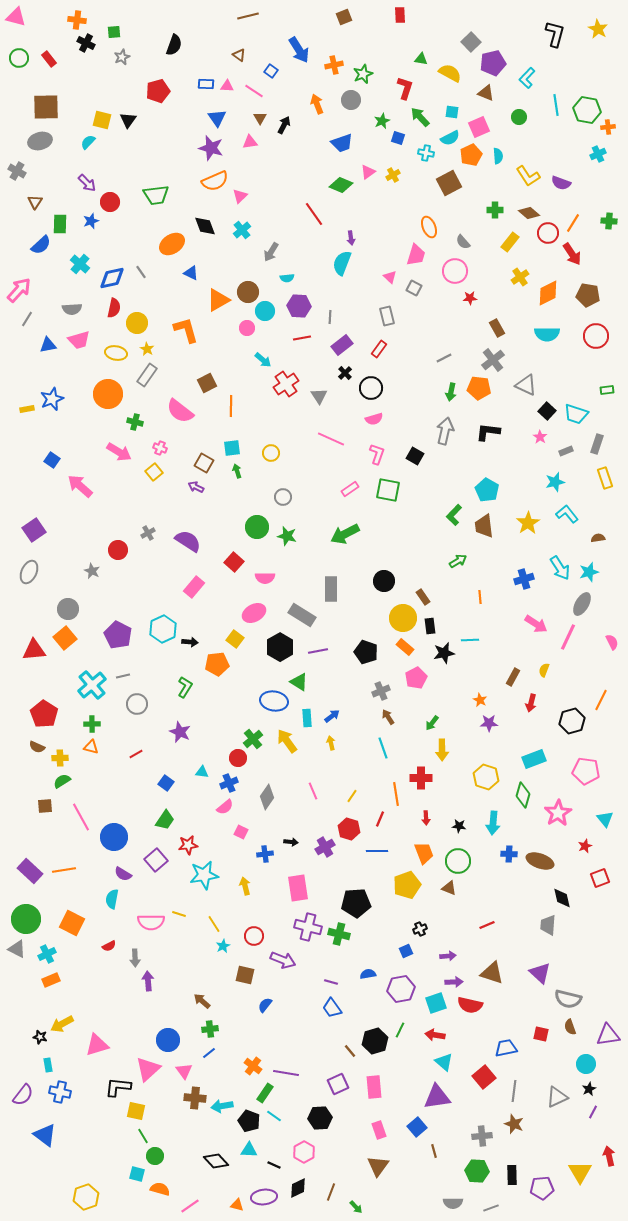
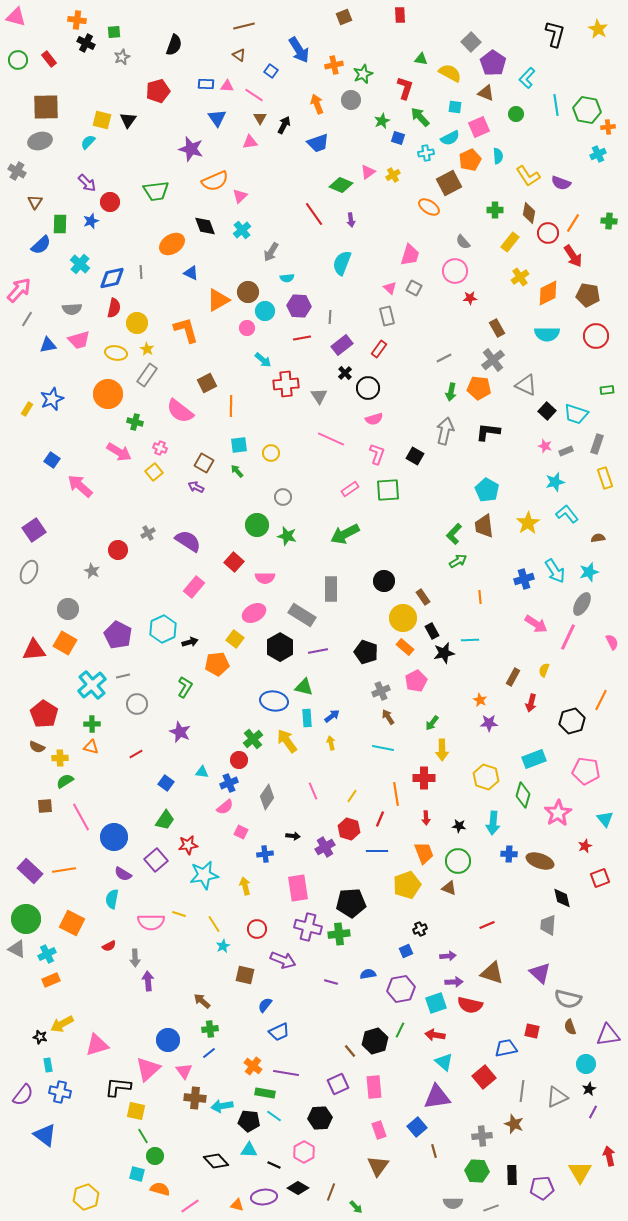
brown line at (248, 16): moved 4 px left, 10 px down
green circle at (19, 58): moved 1 px left, 2 px down
purple pentagon at (493, 63): rotated 25 degrees counterclockwise
pink line at (254, 91): moved 4 px down
cyan square at (452, 112): moved 3 px right, 5 px up
green circle at (519, 117): moved 3 px left, 3 px up
blue trapezoid at (342, 143): moved 24 px left
purple star at (211, 148): moved 20 px left, 1 px down
cyan cross at (426, 153): rotated 21 degrees counterclockwise
orange pentagon at (471, 155): moved 1 px left, 5 px down
green trapezoid at (156, 195): moved 4 px up
brown diamond at (529, 213): rotated 60 degrees clockwise
orange ellipse at (429, 227): moved 20 px up; rotated 35 degrees counterclockwise
purple arrow at (351, 238): moved 18 px up
red arrow at (572, 254): moved 1 px right, 2 px down
pink trapezoid at (416, 255): moved 6 px left
gray line at (141, 272): rotated 32 degrees clockwise
pink triangle at (390, 277): moved 11 px down
red cross at (286, 384): rotated 30 degrees clockwise
black circle at (371, 388): moved 3 px left
yellow rectangle at (27, 409): rotated 48 degrees counterclockwise
pink star at (540, 437): moved 5 px right, 9 px down; rotated 16 degrees counterclockwise
cyan square at (232, 448): moved 7 px right, 3 px up
green arrow at (237, 471): rotated 24 degrees counterclockwise
green square at (388, 490): rotated 15 degrees counterclockwise
green L-shape at (454, 515): moved 19 px down
green circle at (257, 527): moved 2 px up
cyan arrow at (560, 568): moved 5 px left, 3 px down
black rectangle at (430, 626): moved 2 px right, 5 px down; rotated 21 degrees counterclockwise
orange square at (65, 638): moved 5 px down; rotated 20 degrees counterclockwise
black arrow at (190, 642): rotated 21 degrees counterclockwise
pink pentagon at (416, 678): moved 3 px down
green triangle at (299, 682): moved 5 px right, 5 px down; rotated 18 degrees counterclockwise
cyan line at (383, 748): rotated 60 degrees counterclockwise
red circle at (238, 758): moved 1 px right, 2 px down
red cross at (421, 778): moved 3 px right
green semicircle at (62, 781): moved 3 px right
black arrow at (291, 842): moved 2 px right, 6 px up
black pentagon at (356, 903): moved 5 px left
green cross at (339, 934): rotated 20 degrees counterclockwise
red circle at (254, 936): moved 3 px right, 7 px up
blue trapezoid at (332, 1008): moved 53 px left, 24 px down; rotated 80 degrees counterclockwise
red square at (541, 1034): moved 9 px left, 3 px up
gray line at (514, 1091): moved 8 px right
green rectangle at (265, 1093): rotated 66 degrees clockwise
black pentagon at (249, 1121): rotated 15 degrees counterclockwise
black diamond at (298, 1188): rotated 55 degrees clockwise
